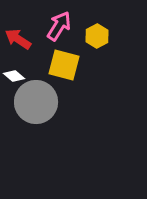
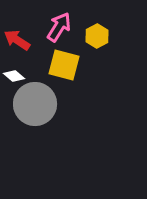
pink arrow: moved 1 px down
red arrow: moved 1 px left, 1 px down
gray circle: moved 1 px left, 2 px down
